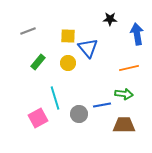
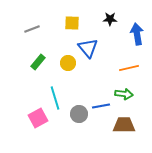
gray line: moved 4 px right, 2 px up
yellow square: moved 4 px right, 13 px up
blue line: moved 1 px left, 1 px down
